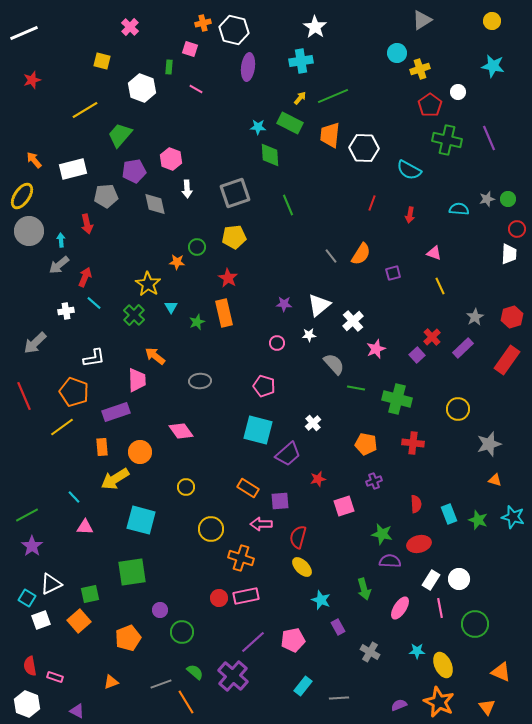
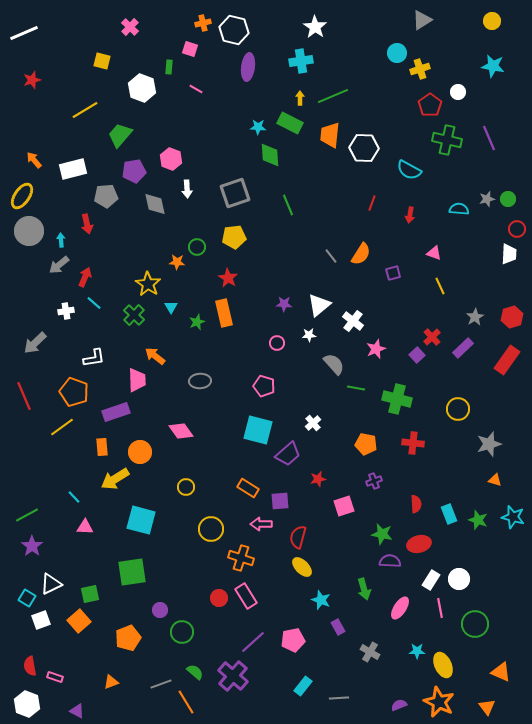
yellow arrow at (300, 98): rotated 40 degrees counterclockwise
white cross at (353, 321): rotated 10 degrees counterclockwise
pink rectangle at (246, 596): rotated 70 degrees clockwise
